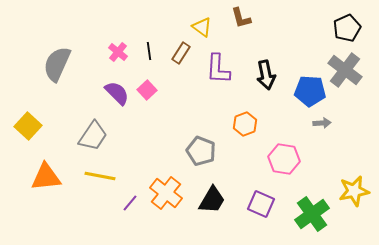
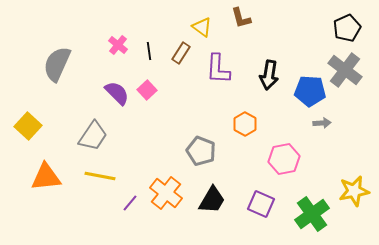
pink cross: moved 7 px up
black arrow: moved 3 px right; rotated 20 degrees clockwise
orange hexagon: rotated 10 degrees counterclockwise
pink hexagon: rotated 20 degrees counterclockwise
